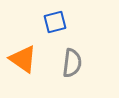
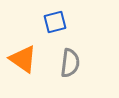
gray semicircle: moved 2 px left
